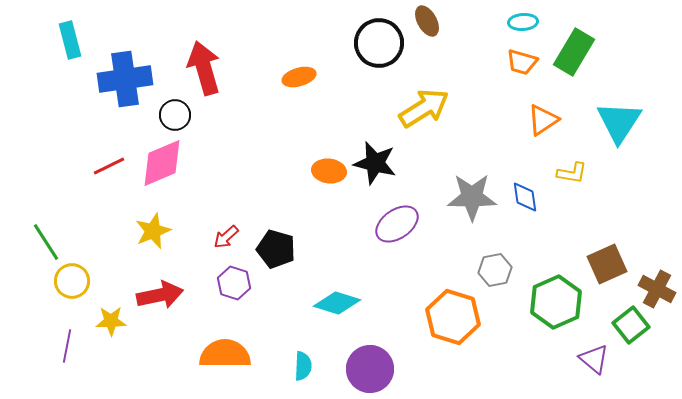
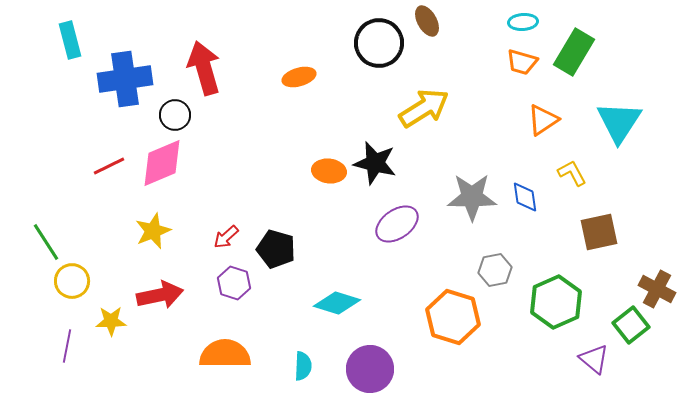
yellow L-shape at (572, 173): rotated 128 degrees counterclockwise
brown square at (607, 264): moved 8 px left, 32 px up; rotated 12 degrees clockwise
